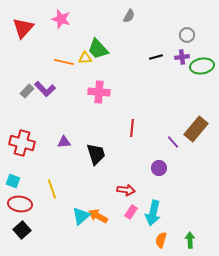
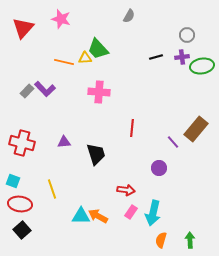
cyan triangle: rotated 42 degrees clockwise
